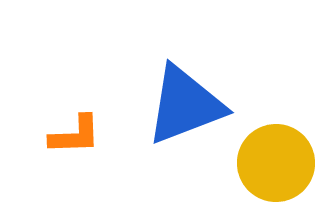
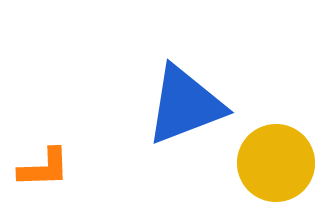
orange L-shape: moved 31 px left, 33 px down
